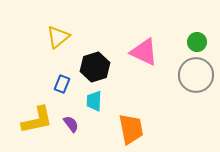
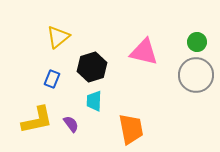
pink triangle: rotated 12 degrees counterclockwise
black hexagon: moved 3 px left
blue rectangle: moved 10 px left, 5 px up
